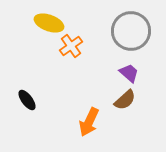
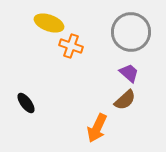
gray circle: moved 1 px down
orange cross: rotated 35 degrees counterclockwise
black ellipse: moved 1 px left, 3 px down
orange arrow: moved 8 px right, 6 px down
